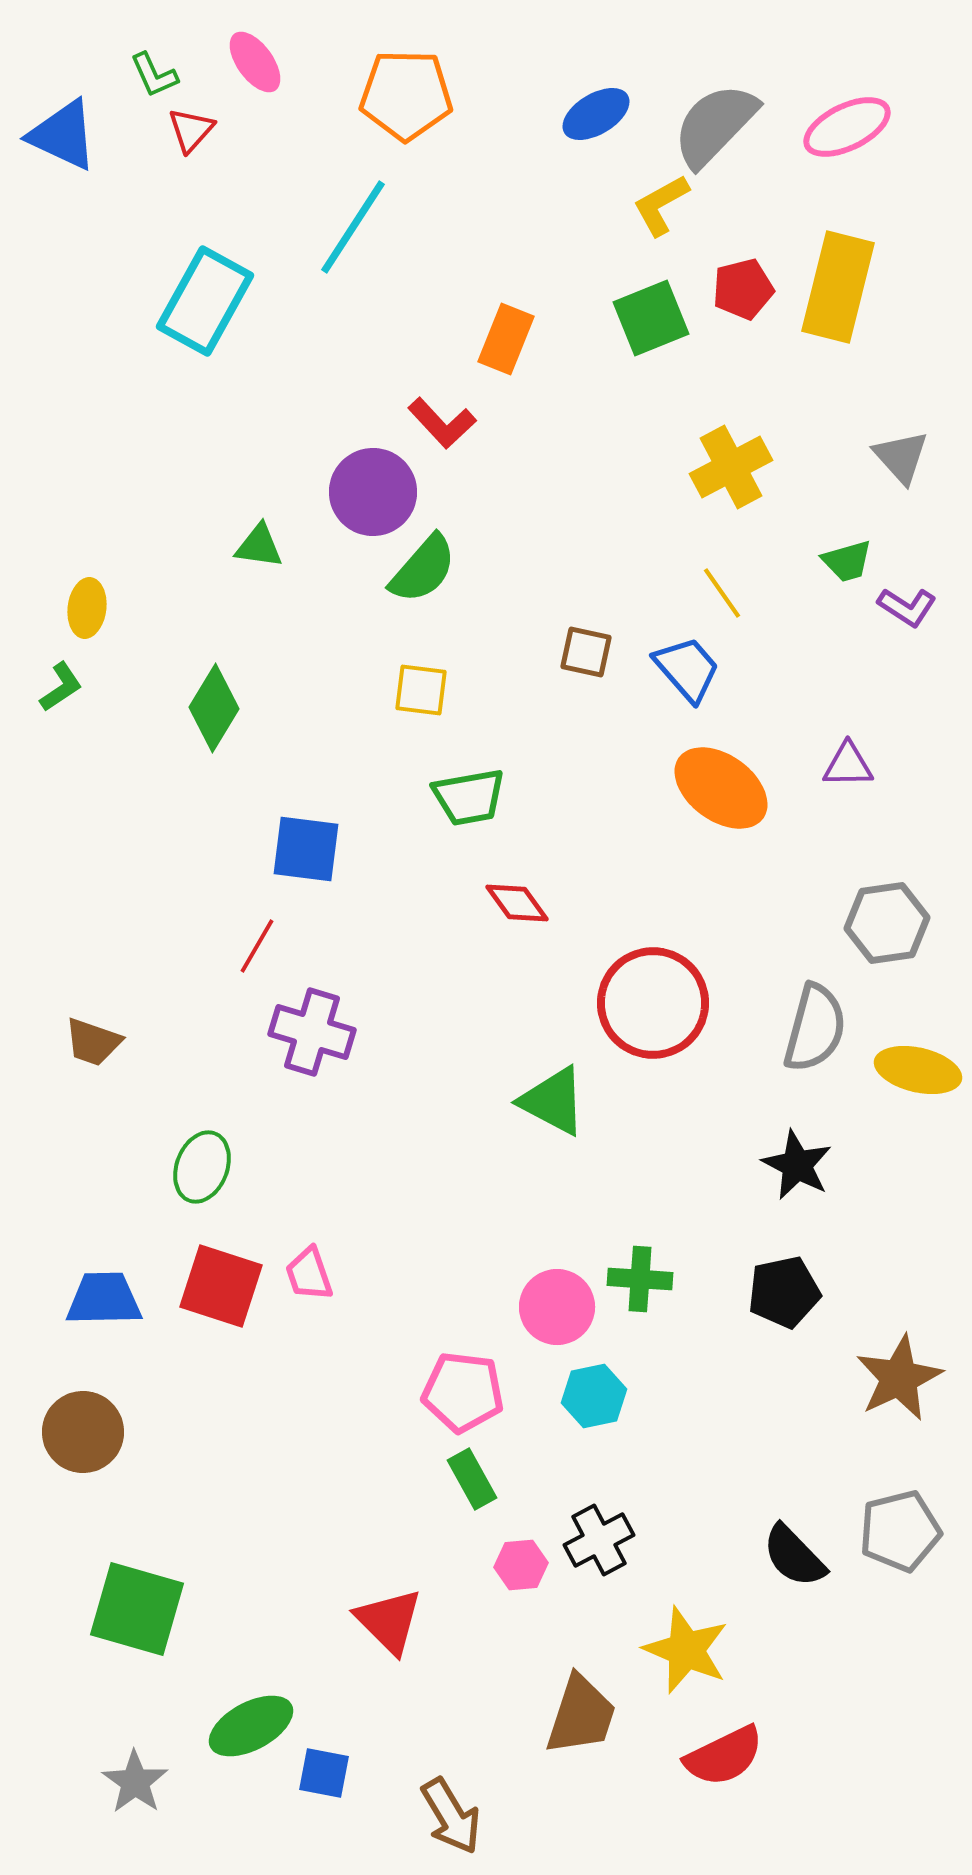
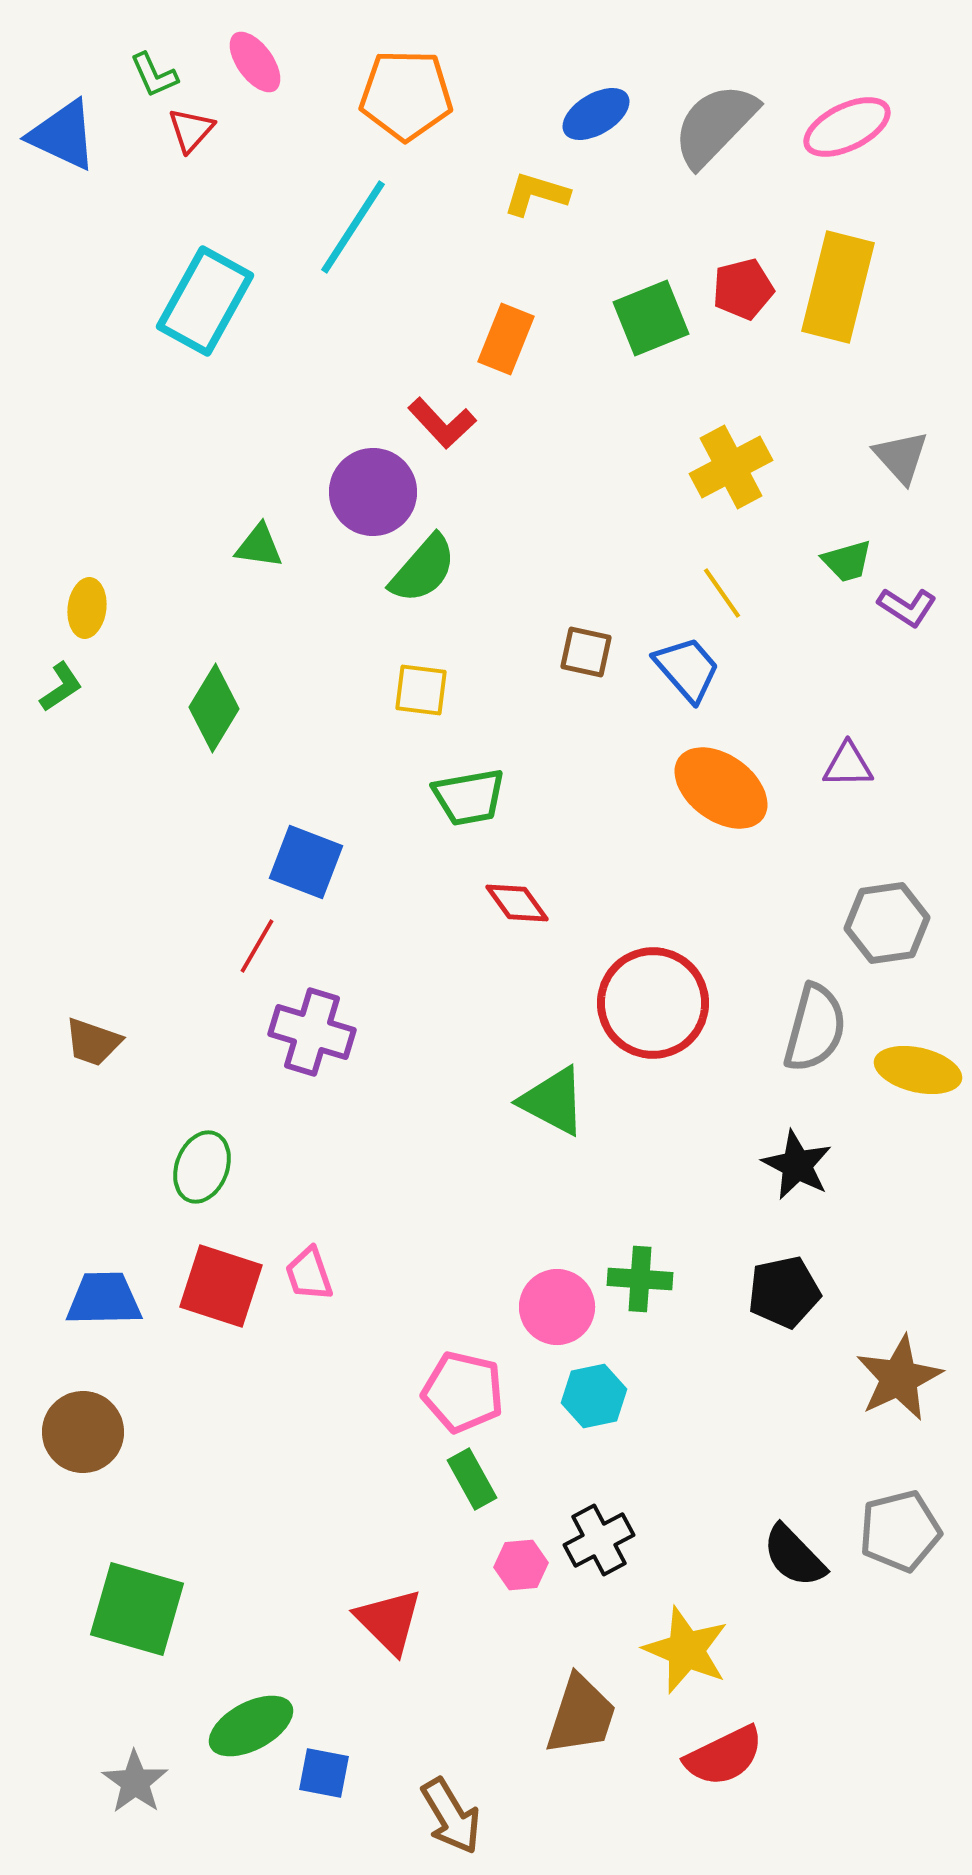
yellow L-shape at (661, 205): moved 125 px left, 11 px up; rotated 46 degrees clockwise
blue square at (306, 849): moved 13 px down; rotated 14 degrees clockwise
pink pentagon at (463, 1392): rotated 6 degrees clockwise
